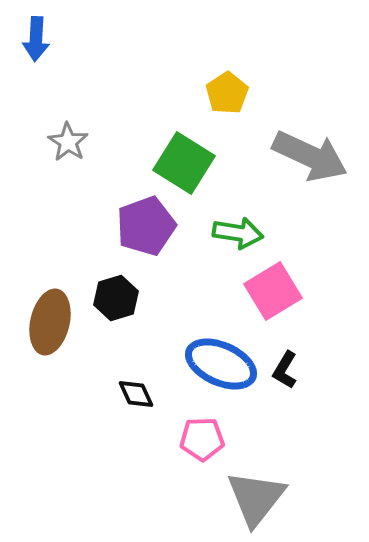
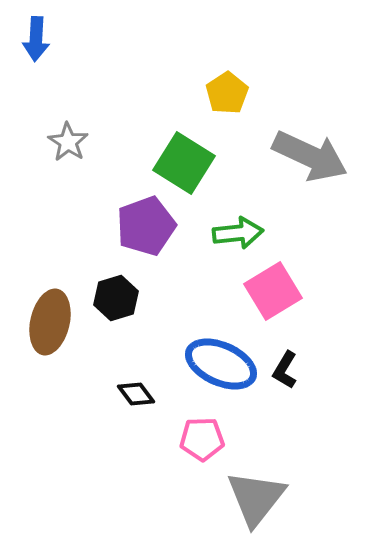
green arrow: rotated 15 degrees counterclockwise
black diamond: rotated 12 degrees counterclockwise
